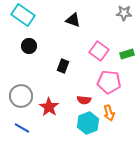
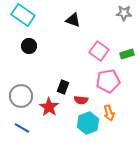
black rectangle: moved 21 px down
pink pentagon: moved 1 px left, 1 px up; rotated 15 degrees counterclockwise
red semicircle: moved 3 px left
